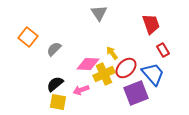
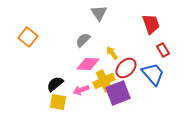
gray semicircle: moved 29 px right, 9 px up
yellow cross: moved 7 px down
purple square: moved 18 px left
